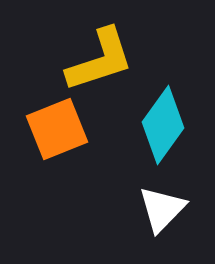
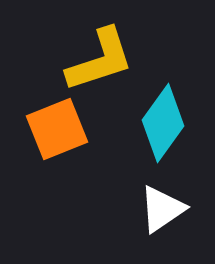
cyan diamond: moved 2 px up
white triangle: rotated 12 degrees clockwise
